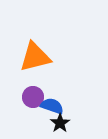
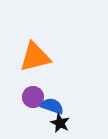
black star: rotated 12 degrees counterclockwise
